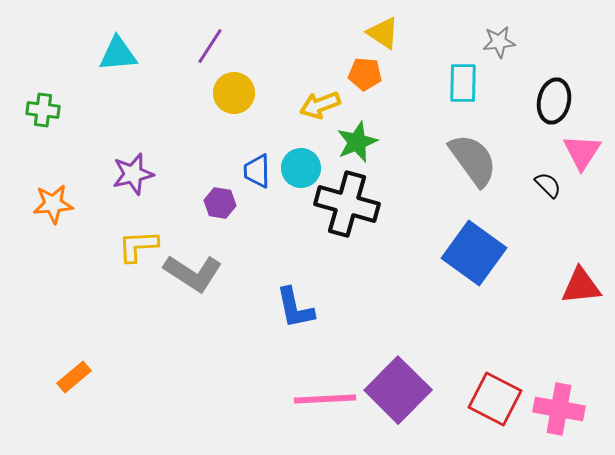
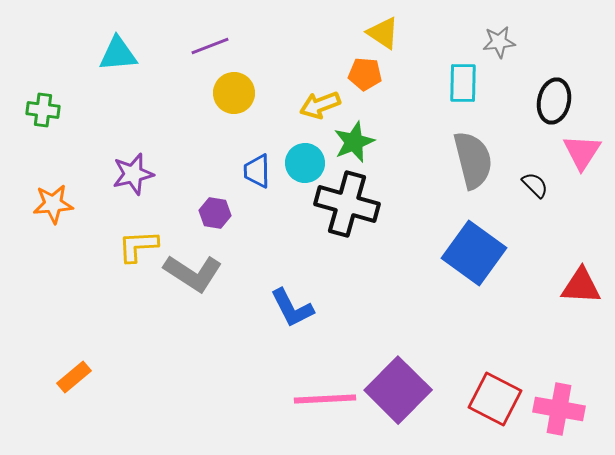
purple line: rotated 36 degrees clockwise
green star: moved 3 px left
gray semicircle: rotated 22 degrees clockwise
cyan circle: moved 4 px right, 5 px up
black semicircle: moved 13 px left
purple hexagon: moved 5 px left, 10 px down
red triangle: rotated 9 degrees clockwise
blue L-shape: moved 3 px left; rotated 15 degrees counterclockwise
